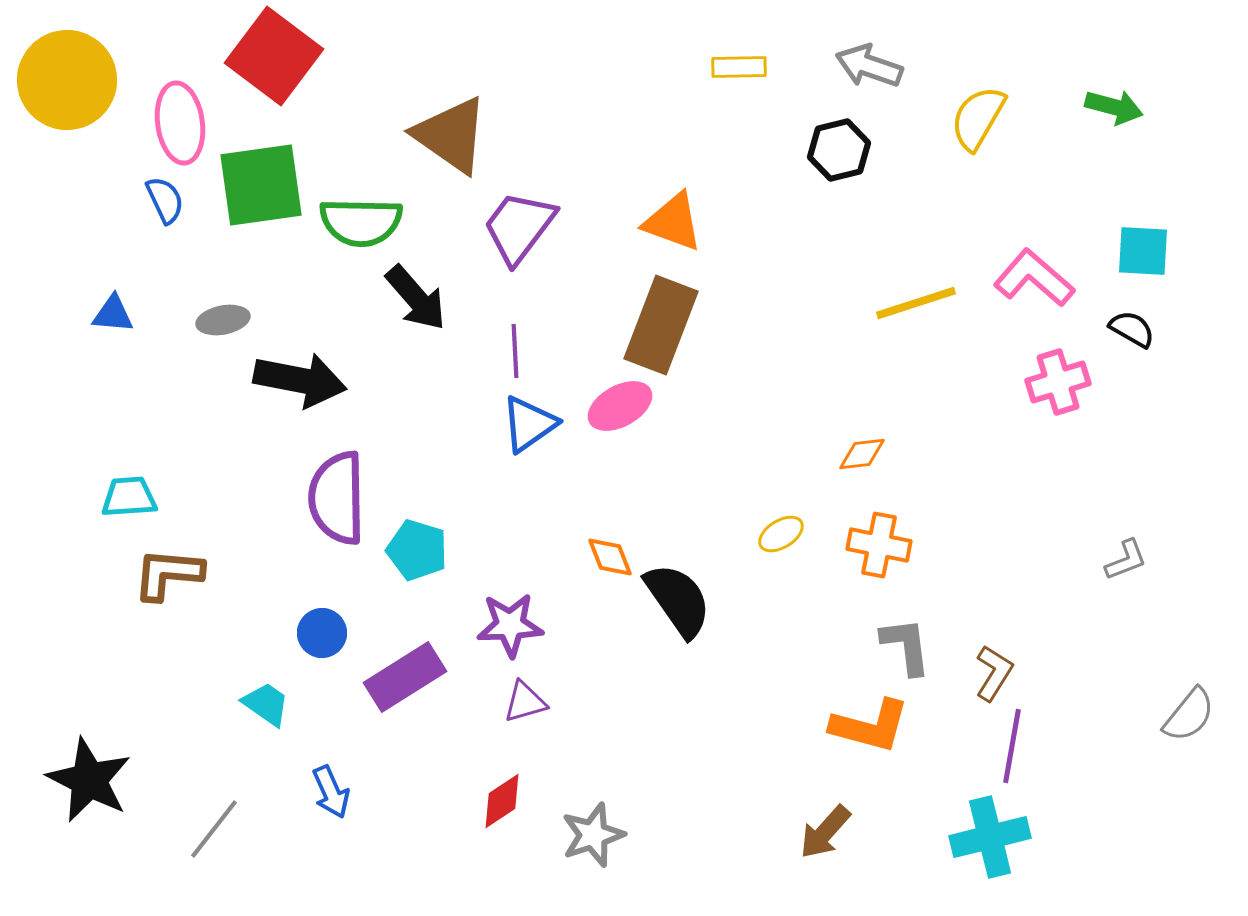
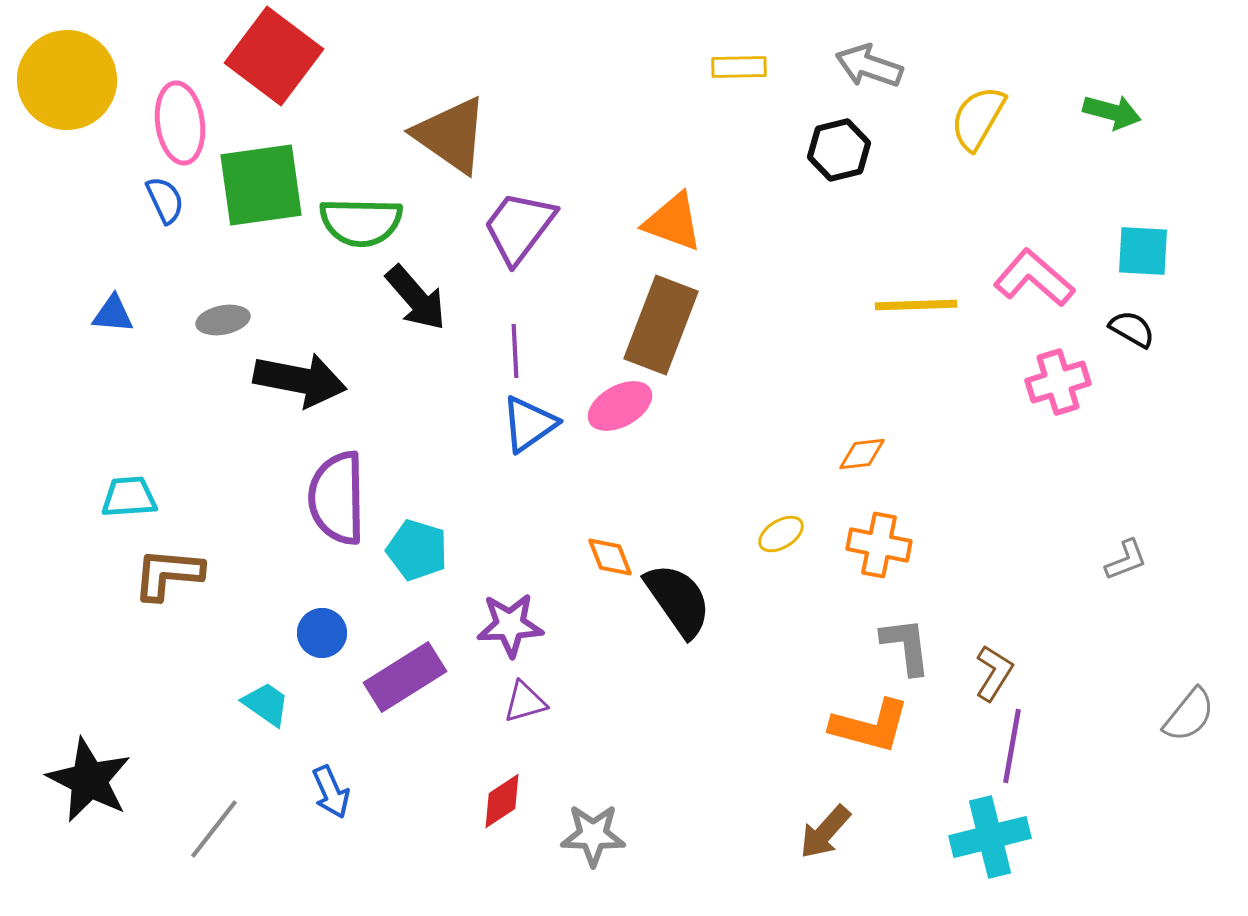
green arrow at (1114, 107): moved 2 px left, 5 px down
yellow line at (916, 303): moved 2 px down; rotated 16 degrees clockwise
gray star at (593, 835): rotated 20 degrees clockwise
